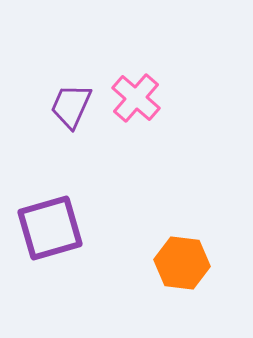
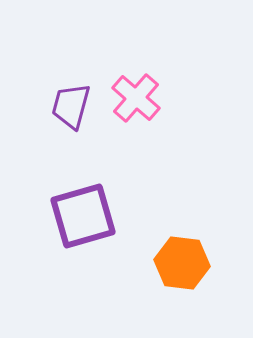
purple trapezoid: rotated 9 degrees counterclockwise
purple square: moved 33 px right, 12 px up
